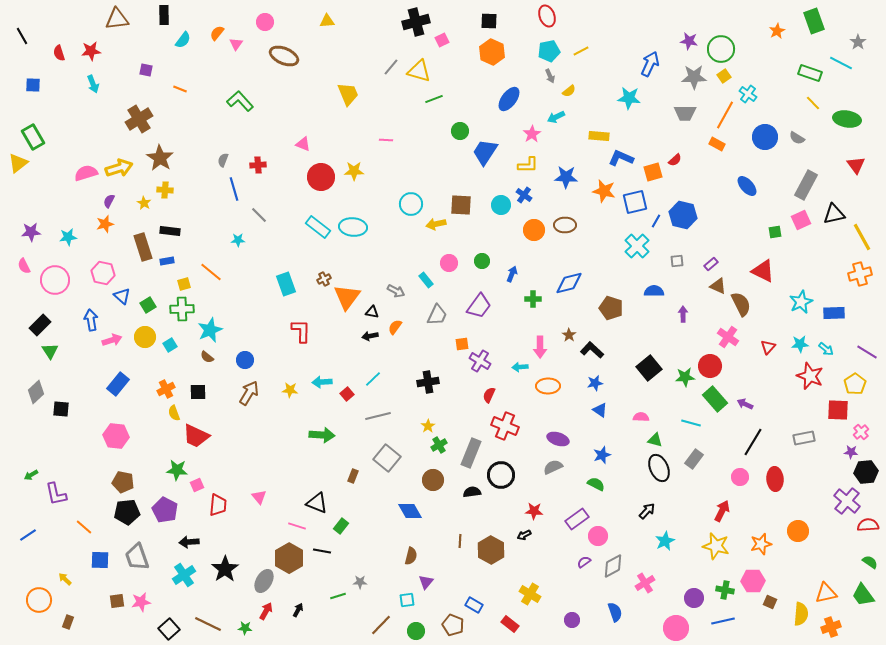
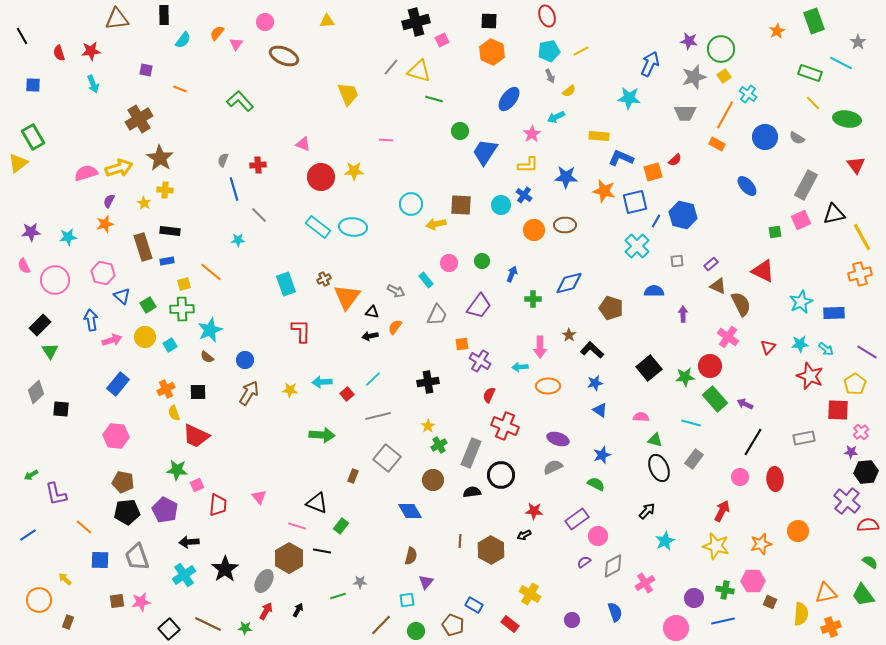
gray star at (694, 77): rotated 15 degrees counterclockwise
green line at (434, 99): rotated 36 degrees clockwise
